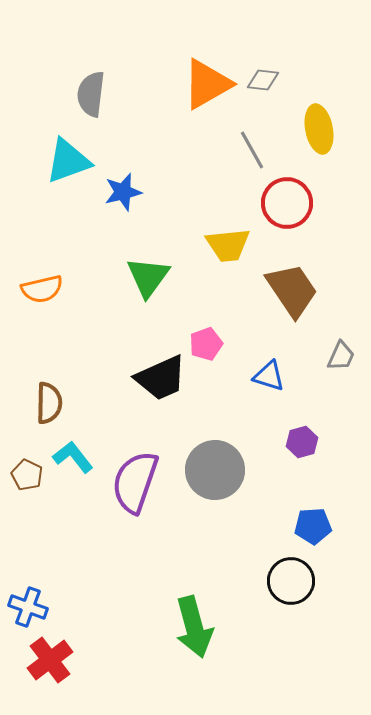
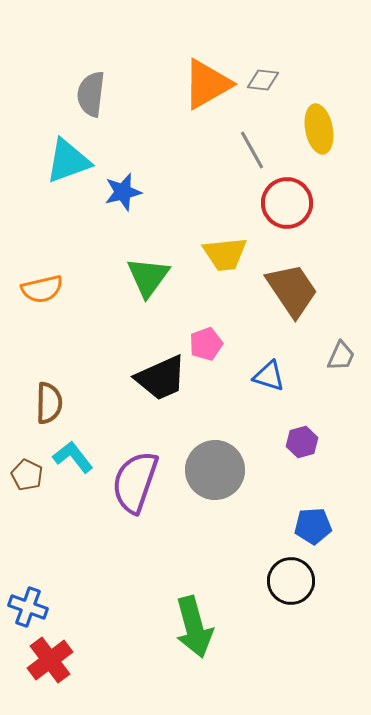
yellow trapezoid: moved 3 px left, 9 px down
